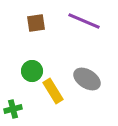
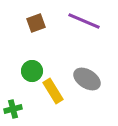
brown square: rotated 12 degrees counterclockwise
